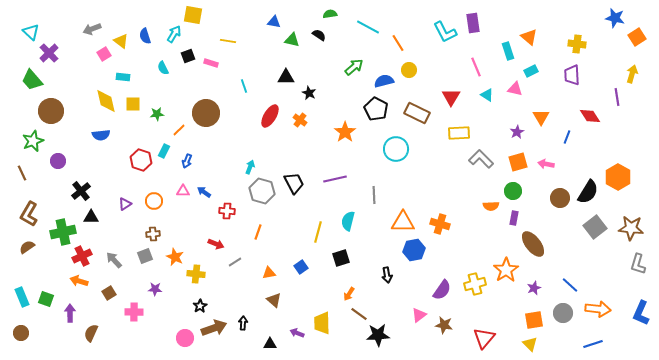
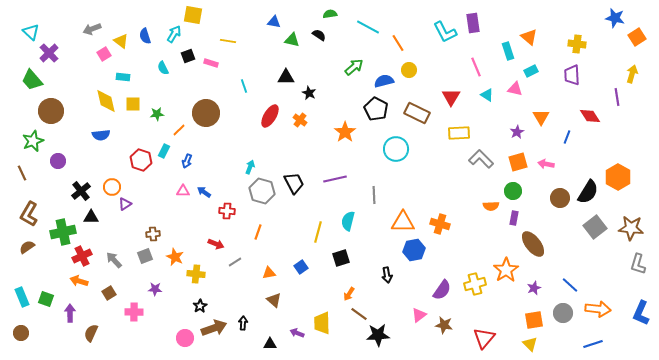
orange circle at (154, 201): moved 42 px left, 14 px up
